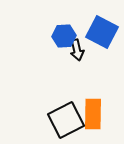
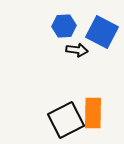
blue hexagon: moved 10 px up
black arrow: rotated 70 degrees counterclockwise
orange rectangle: moved 1 px up
